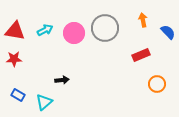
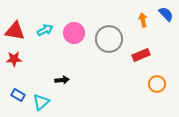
gray circle: moved 4 px right, 11 px down
blue semicircle: moved 2 px left, 18 px up
cyan triangle: moved 3 px left
